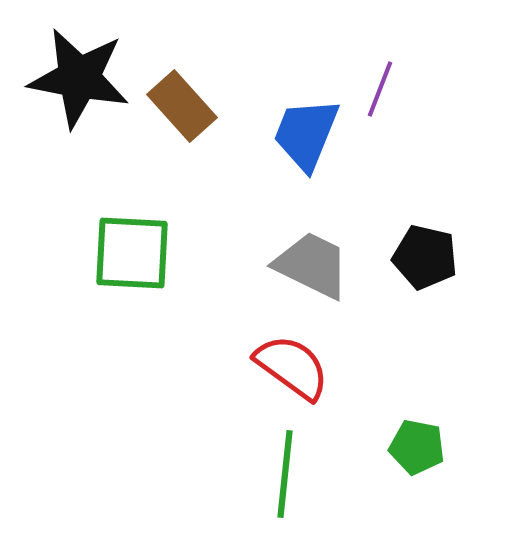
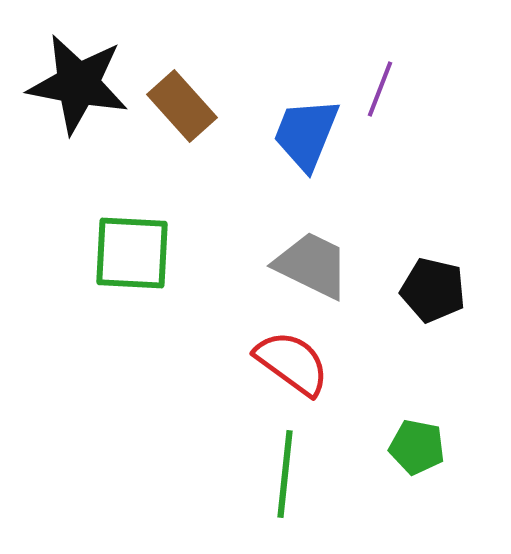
black star: moved 1 px left, 6 px down
black pentagon: moved 8 px right, 33 px down
red semicircle: moved 4 px up
